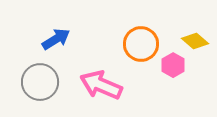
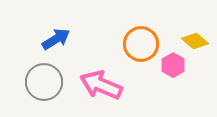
gray circle: moved 4 px right
